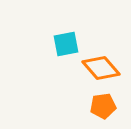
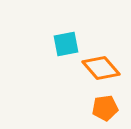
orange pentagon: moved 2 px right, 2 px down
